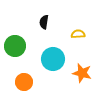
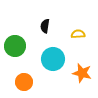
black semicircle: moved 1 px right, 4 px down
